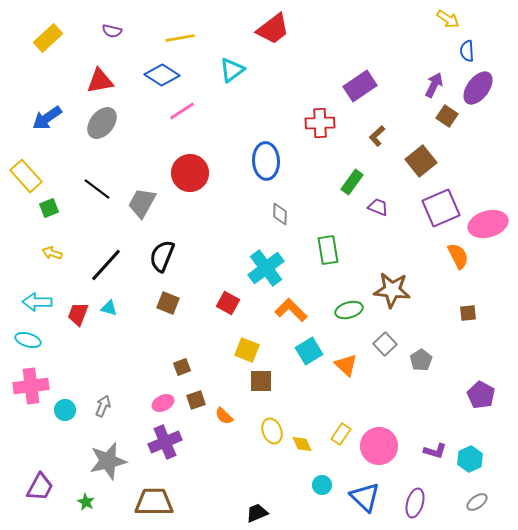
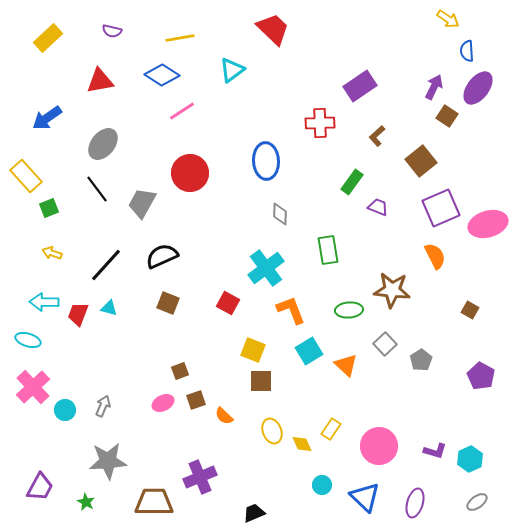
red trapezoid at (273, 29): rotated 99 degrees counterclockwise
purple arrow at (434, 85): moved 2 px down
gray ellipse at (102, 123): moved 1 px right, 21 px down
black line at (97, 189): rotated 16 degrees clockwise
black semicircle at (162, 256): rotated 44 degrees clockwise
orange semicircle at (458, 256): moved 23 px left
cyan arrow at (37, 302): moved 7 px right
orange L-shape at (291, 310): rotated 24 degrees clockwise
green ellipse at (349, 310): rotated 12 degrees clockwise
brown square at (468, 313): moved 2 px right, 3 px up; rotated 36 degrees clockwise
yellow square at (247, 350): moved 6 px right
brown square at (182, 367): moved 2 px left, 4 px down
pink cross at (31, 386): moved 2 px right, 1 px down; rotated 36 degrees counterclockwise
purple pentagon at (481, 395): moved 19 px up
yellow rectangle at (341, 434): moved 10 px left, 5 px up
purple cross at (165, 442): moved 35 px right, 35 px down
gray star at (108, 461): rotated 9 degrees clockwise
black trapezoid at (257, 513): moved 3 px left
